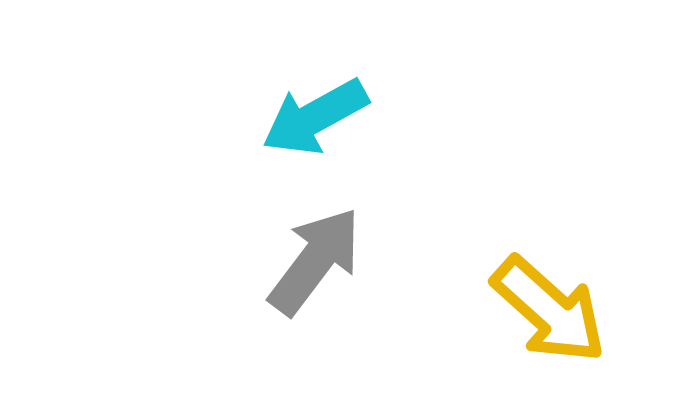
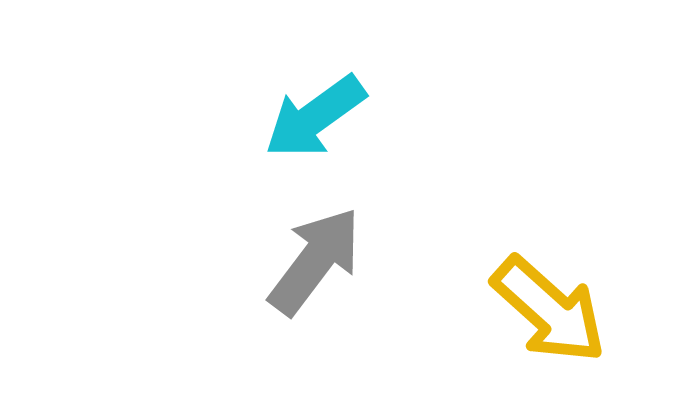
cyan arrow: rotated 7 degrees counterclockwise
